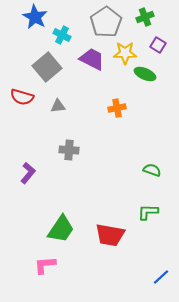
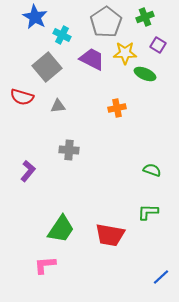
purple L-shape: moved 2 px up
